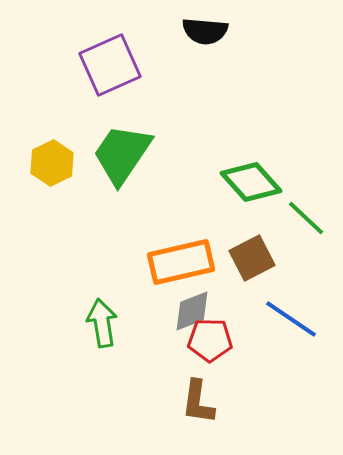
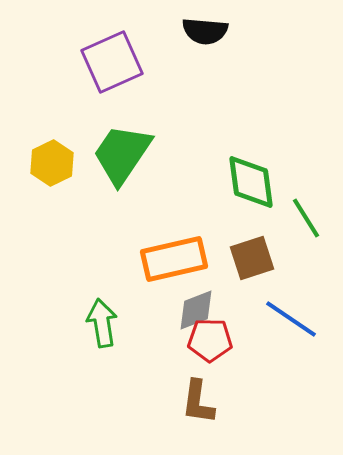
purple square: moved 2 px right, 3 px up
green diamond: rotated 34 degrees clockwise
green line: rotated 15 degrees clockwise
brown square: rotated 9 degrees clockwise
orange rectangle: moved 7 px left, 3 px up
gray diamond: moved 4 px right, 1 px up
